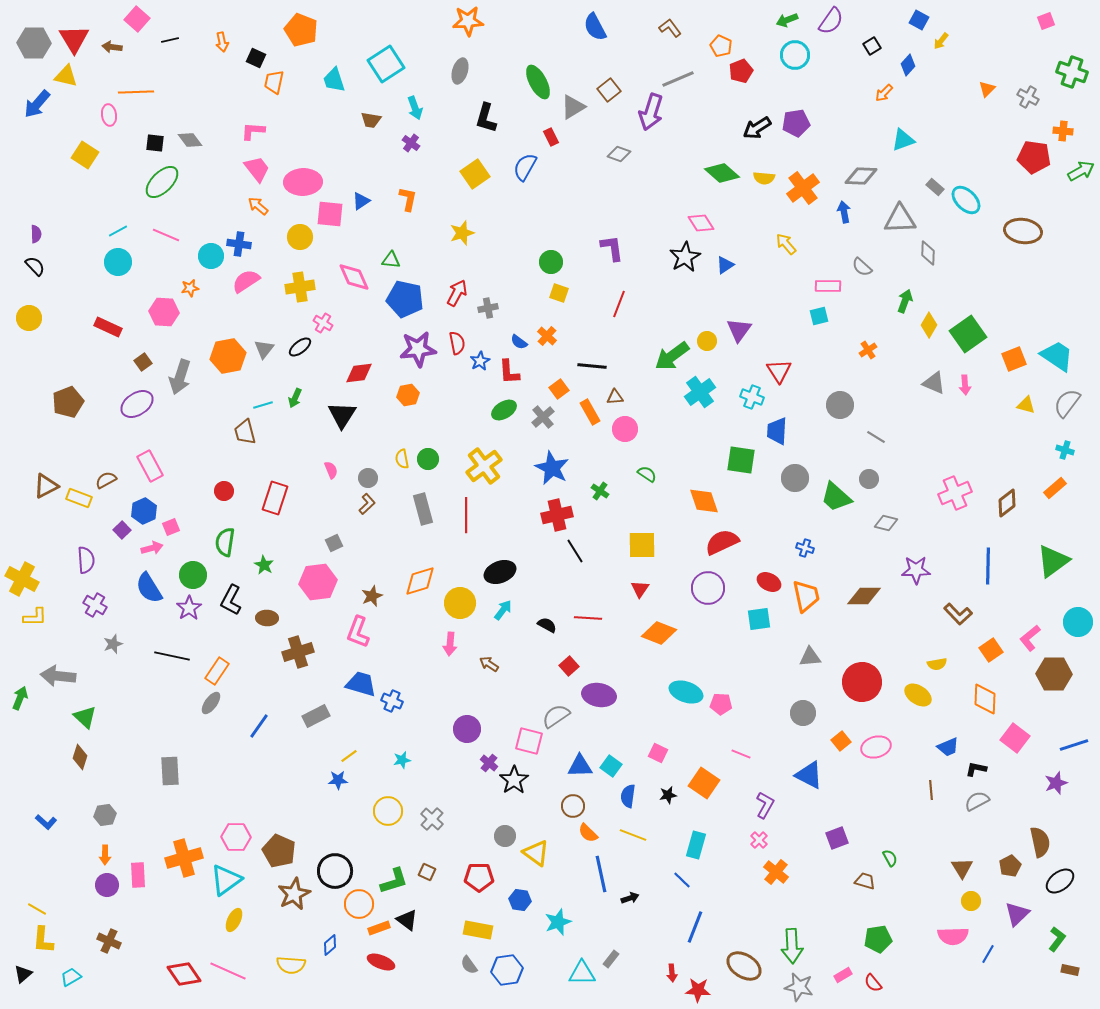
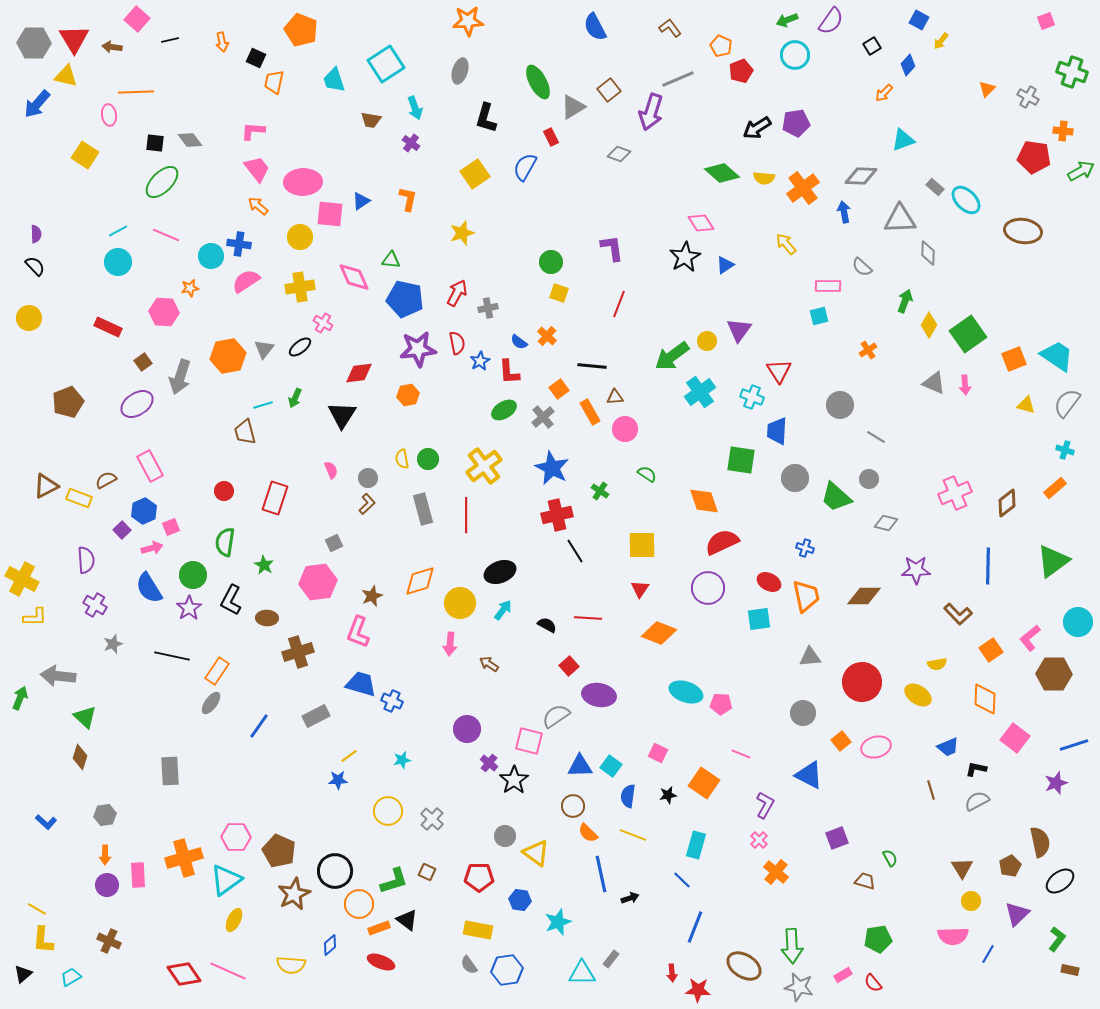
brown line at (931, 790): rotated 12 degrees counterclockwise
